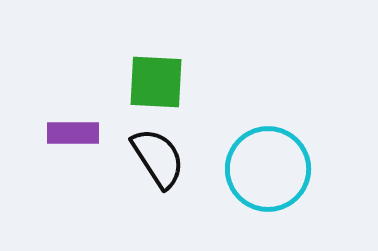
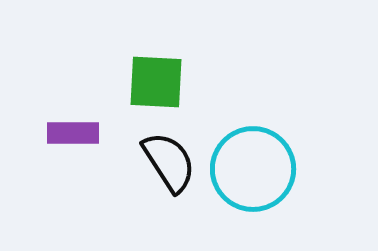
black semicircle: moved 11 px right, 4 px down
cyan circle: moved 15 px left
